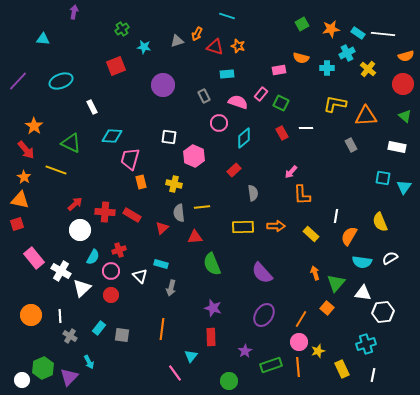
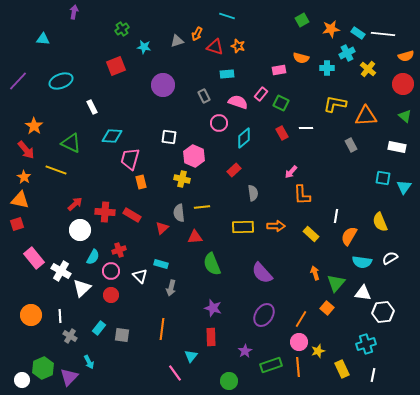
green square at (302, 24): moved 4 px up
yellow cross at (174, 184): moved 8 px right, 5 px up
